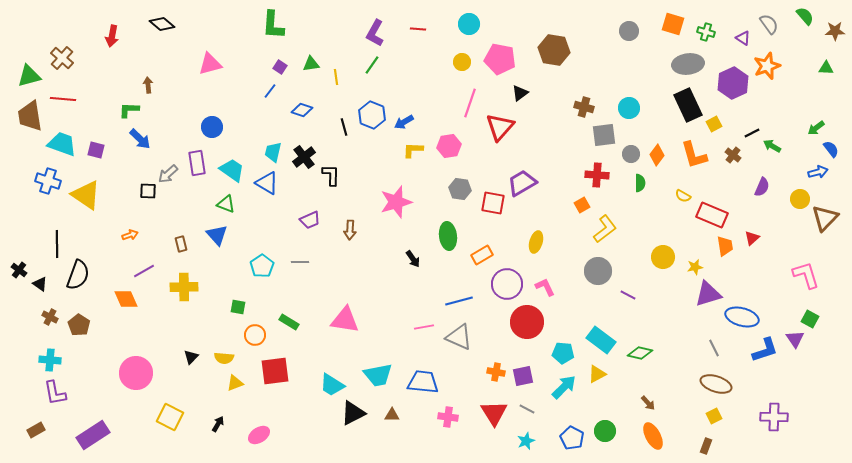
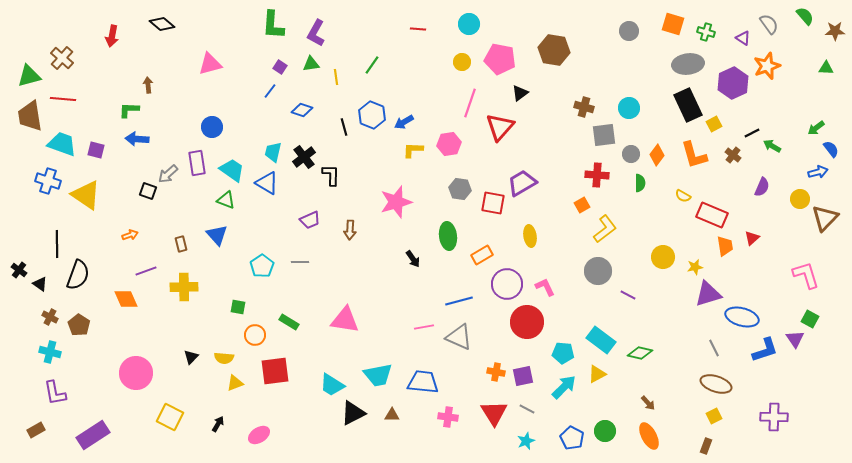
purple L-shape at (375, 33): moved 59 px left
blue arrow at (140, 139): moved 3 px left; rotated 140 degrees clockwise
pink hexagon at (449, 146): moved 2 px up
black square at (148, 191): rotated 18 degrees clockwise
green triangle at (226, 204): moved 4 px up
yellow ellipse at (536, 242): moved 6 px left, 6 px up; rotated 25 degrees counterclockwise
purple line at (144, 271): moved 2 px right; rotated 10 degrees clockwise
cyan cross at (50, 360): moved 8 px up; rotated 10 degrees clockwise
orange ellipse at (653, 436): moved 4 px left
